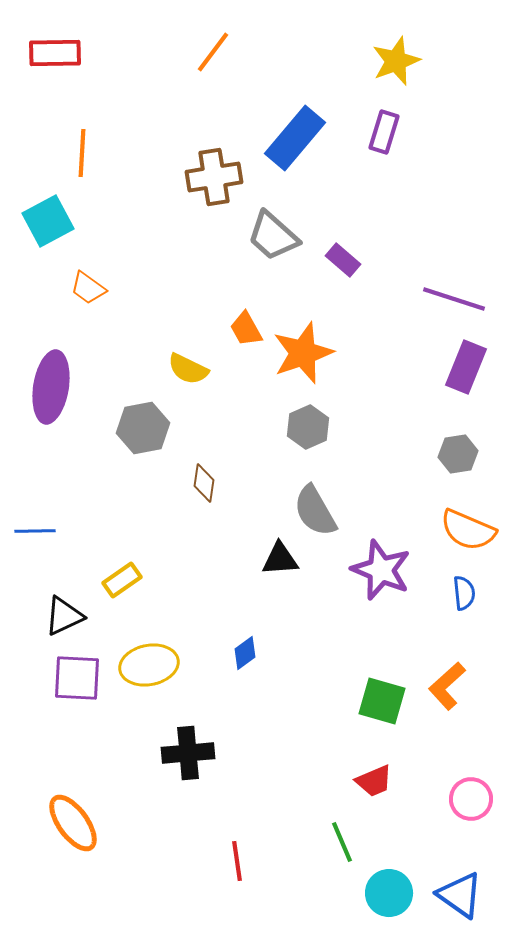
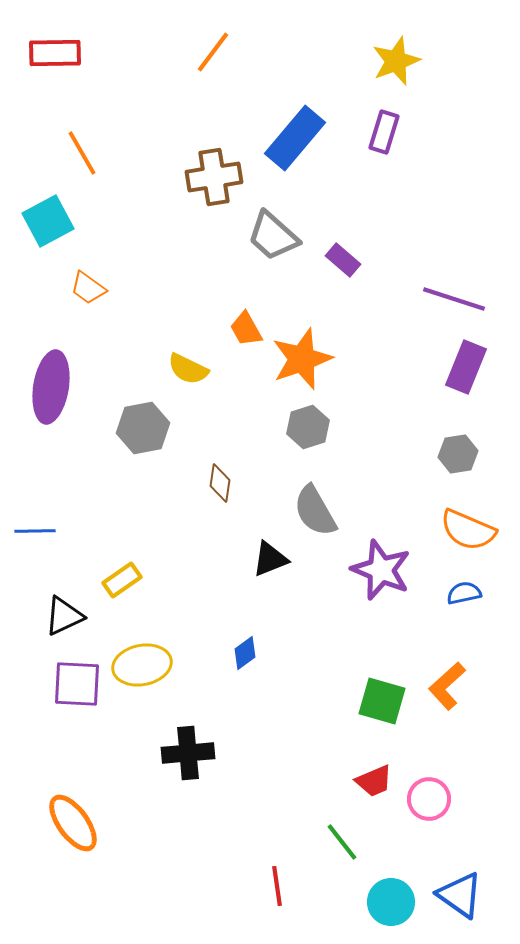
orange line at (82, 153): rotated 33 degrees counterclockwise
orange star at (303, 353): moved 1 px left, 6 px down
gray hexagon at (308, 427): rotated 6 degrees clockwise
brown diamond at (204, 483): moved 16 px right
black triangle at (280, 559): moved 10 px left; rotated 18 degrees counterclockwise
blue semicircle at (464, 593): rotated 96 degrees counterclockwise
yellow ellipse at (149, 665): moved 7 px left
purple square at (77, 678): moved 6 px down
pink circle at (471, 799): moved 42 px left
green line at (342, 842): rotated 15 degrees counterclockwise
red line at (237, 861): moved 40 px right, 25 px down
cyan circle at (389, 893): moved 2 px right, 9 px down
